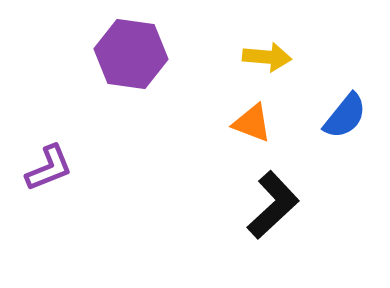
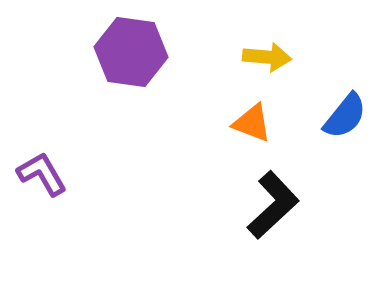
purple hexagon: moved 2 px up
purple L-shape: moved 7 px left, 6 px down; rotated 98 degrees counterclockwise
